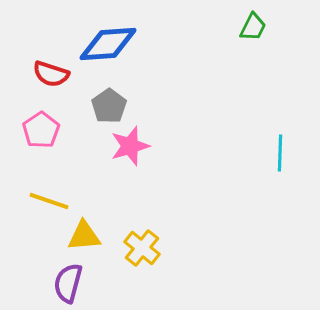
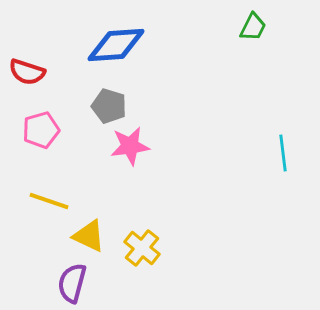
blue diamond: moved 8 px right, 1 px down
red semicircle: moved 24 px left, 2 px up
gray pentagon: rotated 20 degrees counterclockwise
pink pentagon: rotated 18 degrees clockwise
pink star: rotated 9 degrees clockwise
cyan line: moved 3 px right; rotated 9 degrees counterclockwise
yellow triangle: moved 5 px right; rotated 30 degrees clockwise
purple semicircle: moved 4 px right
